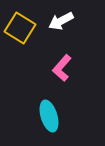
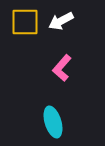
yellow square: moved 5 px right, 6 px up; rotated 32 degrees counterclockwise
cyan ellipse: moved 4 px right, 6 px down
